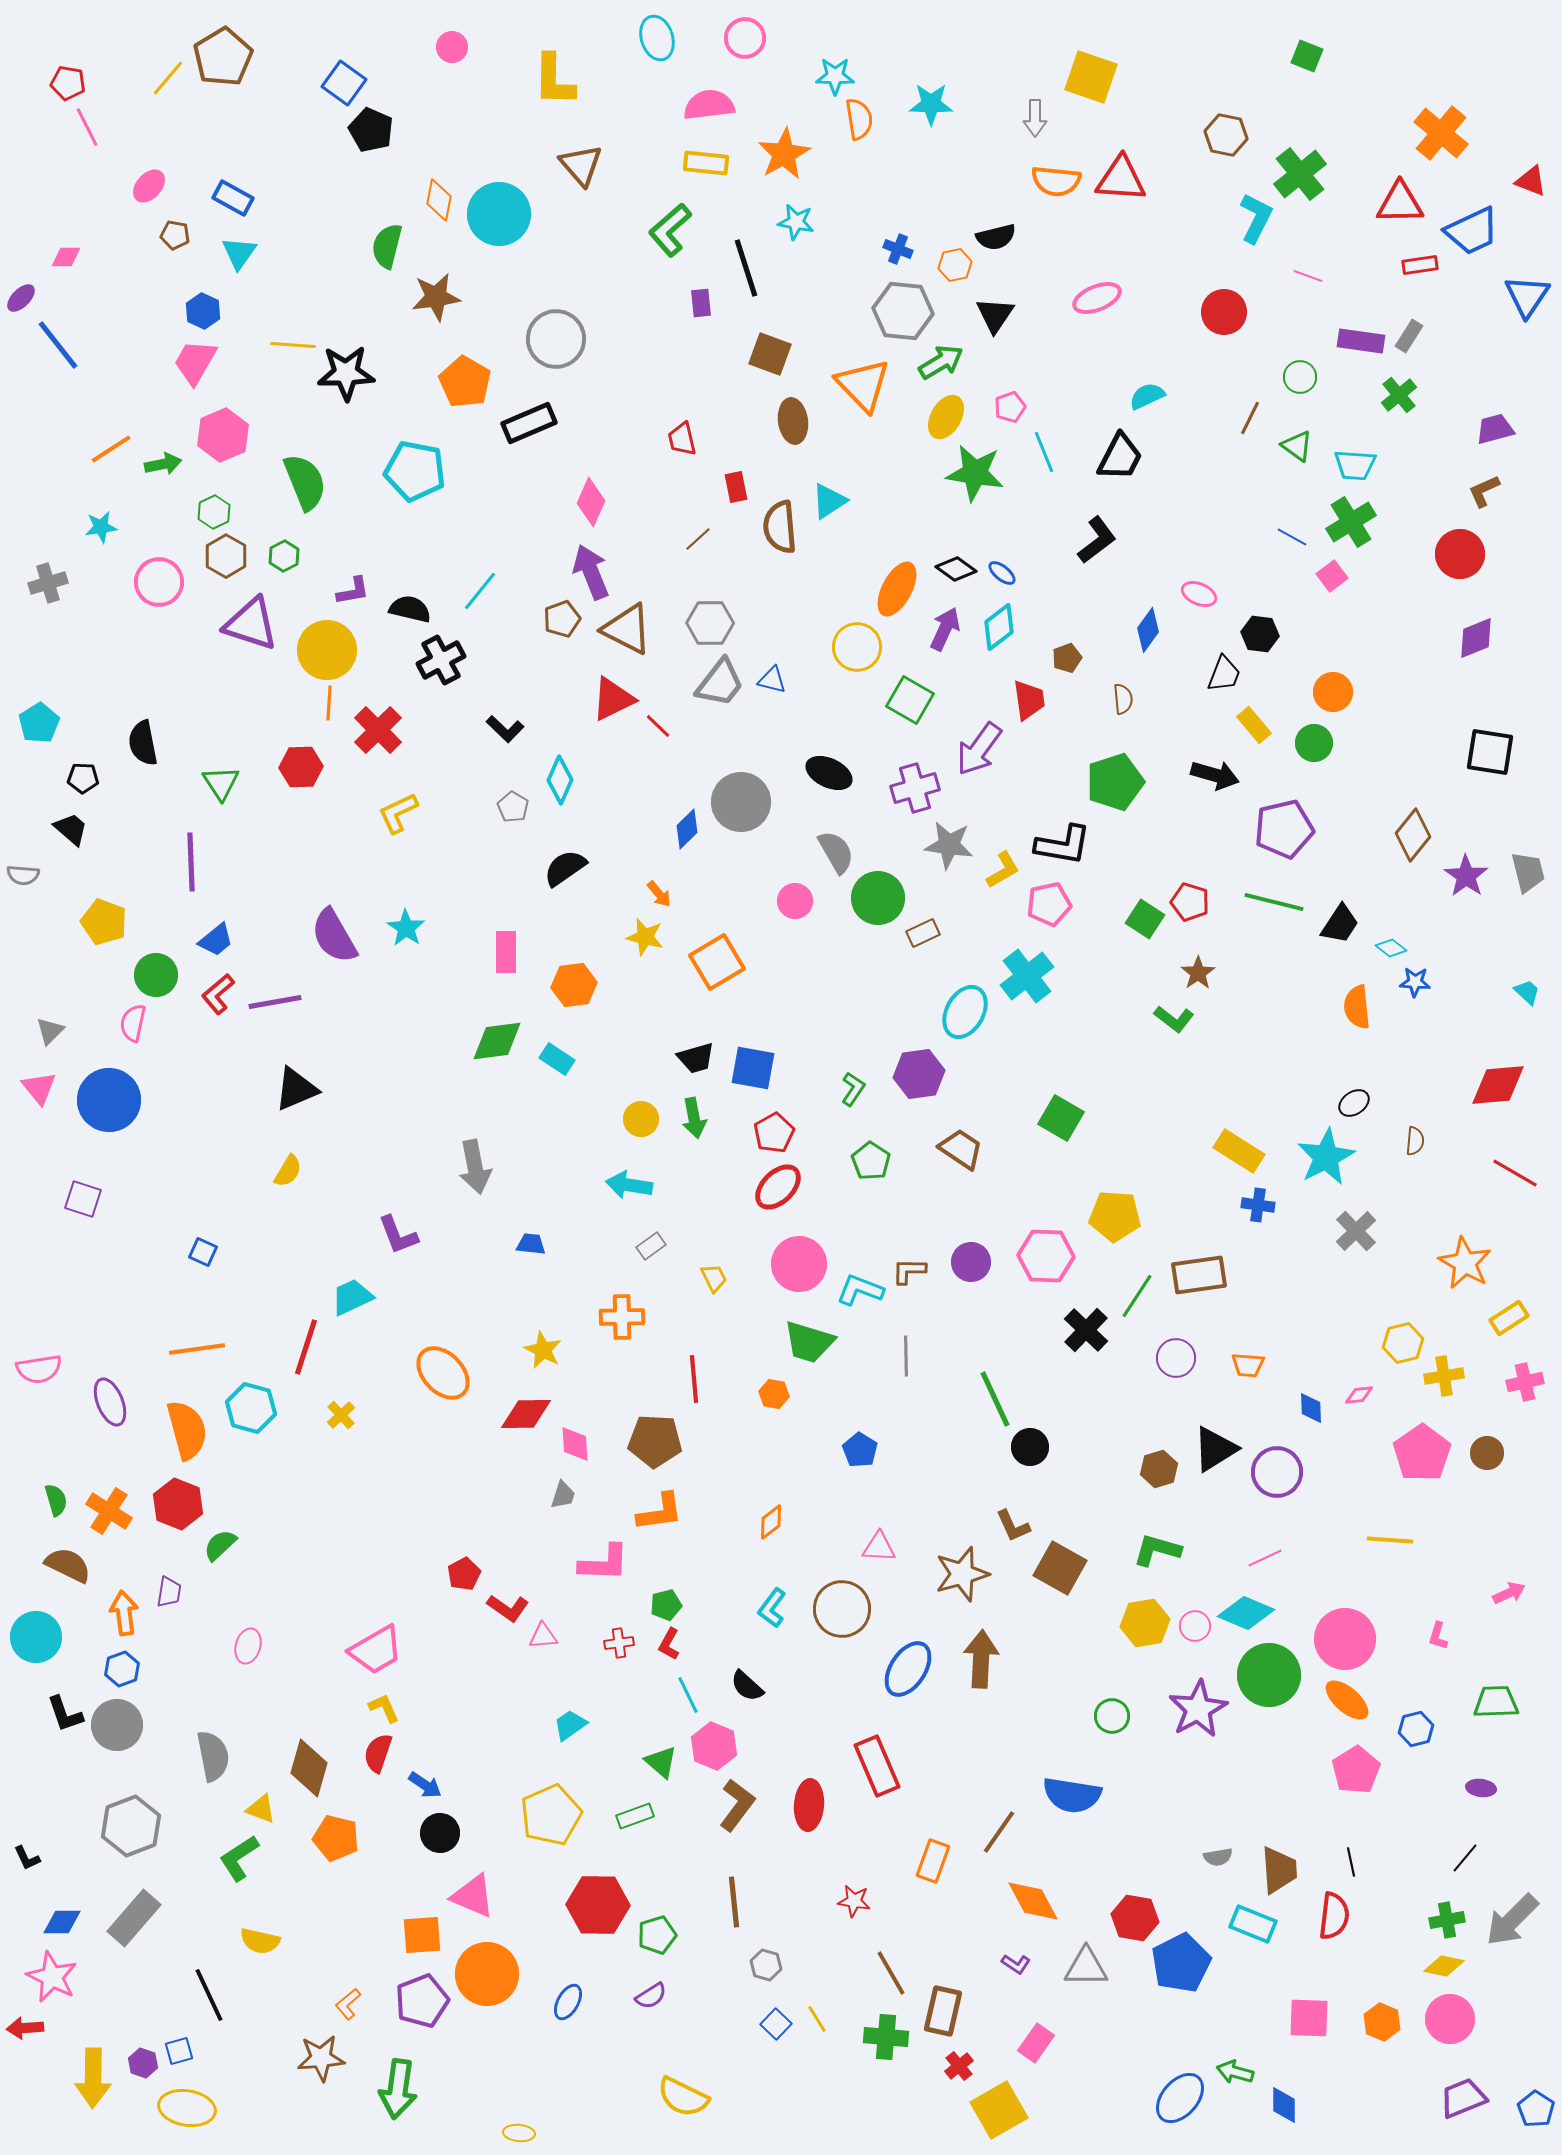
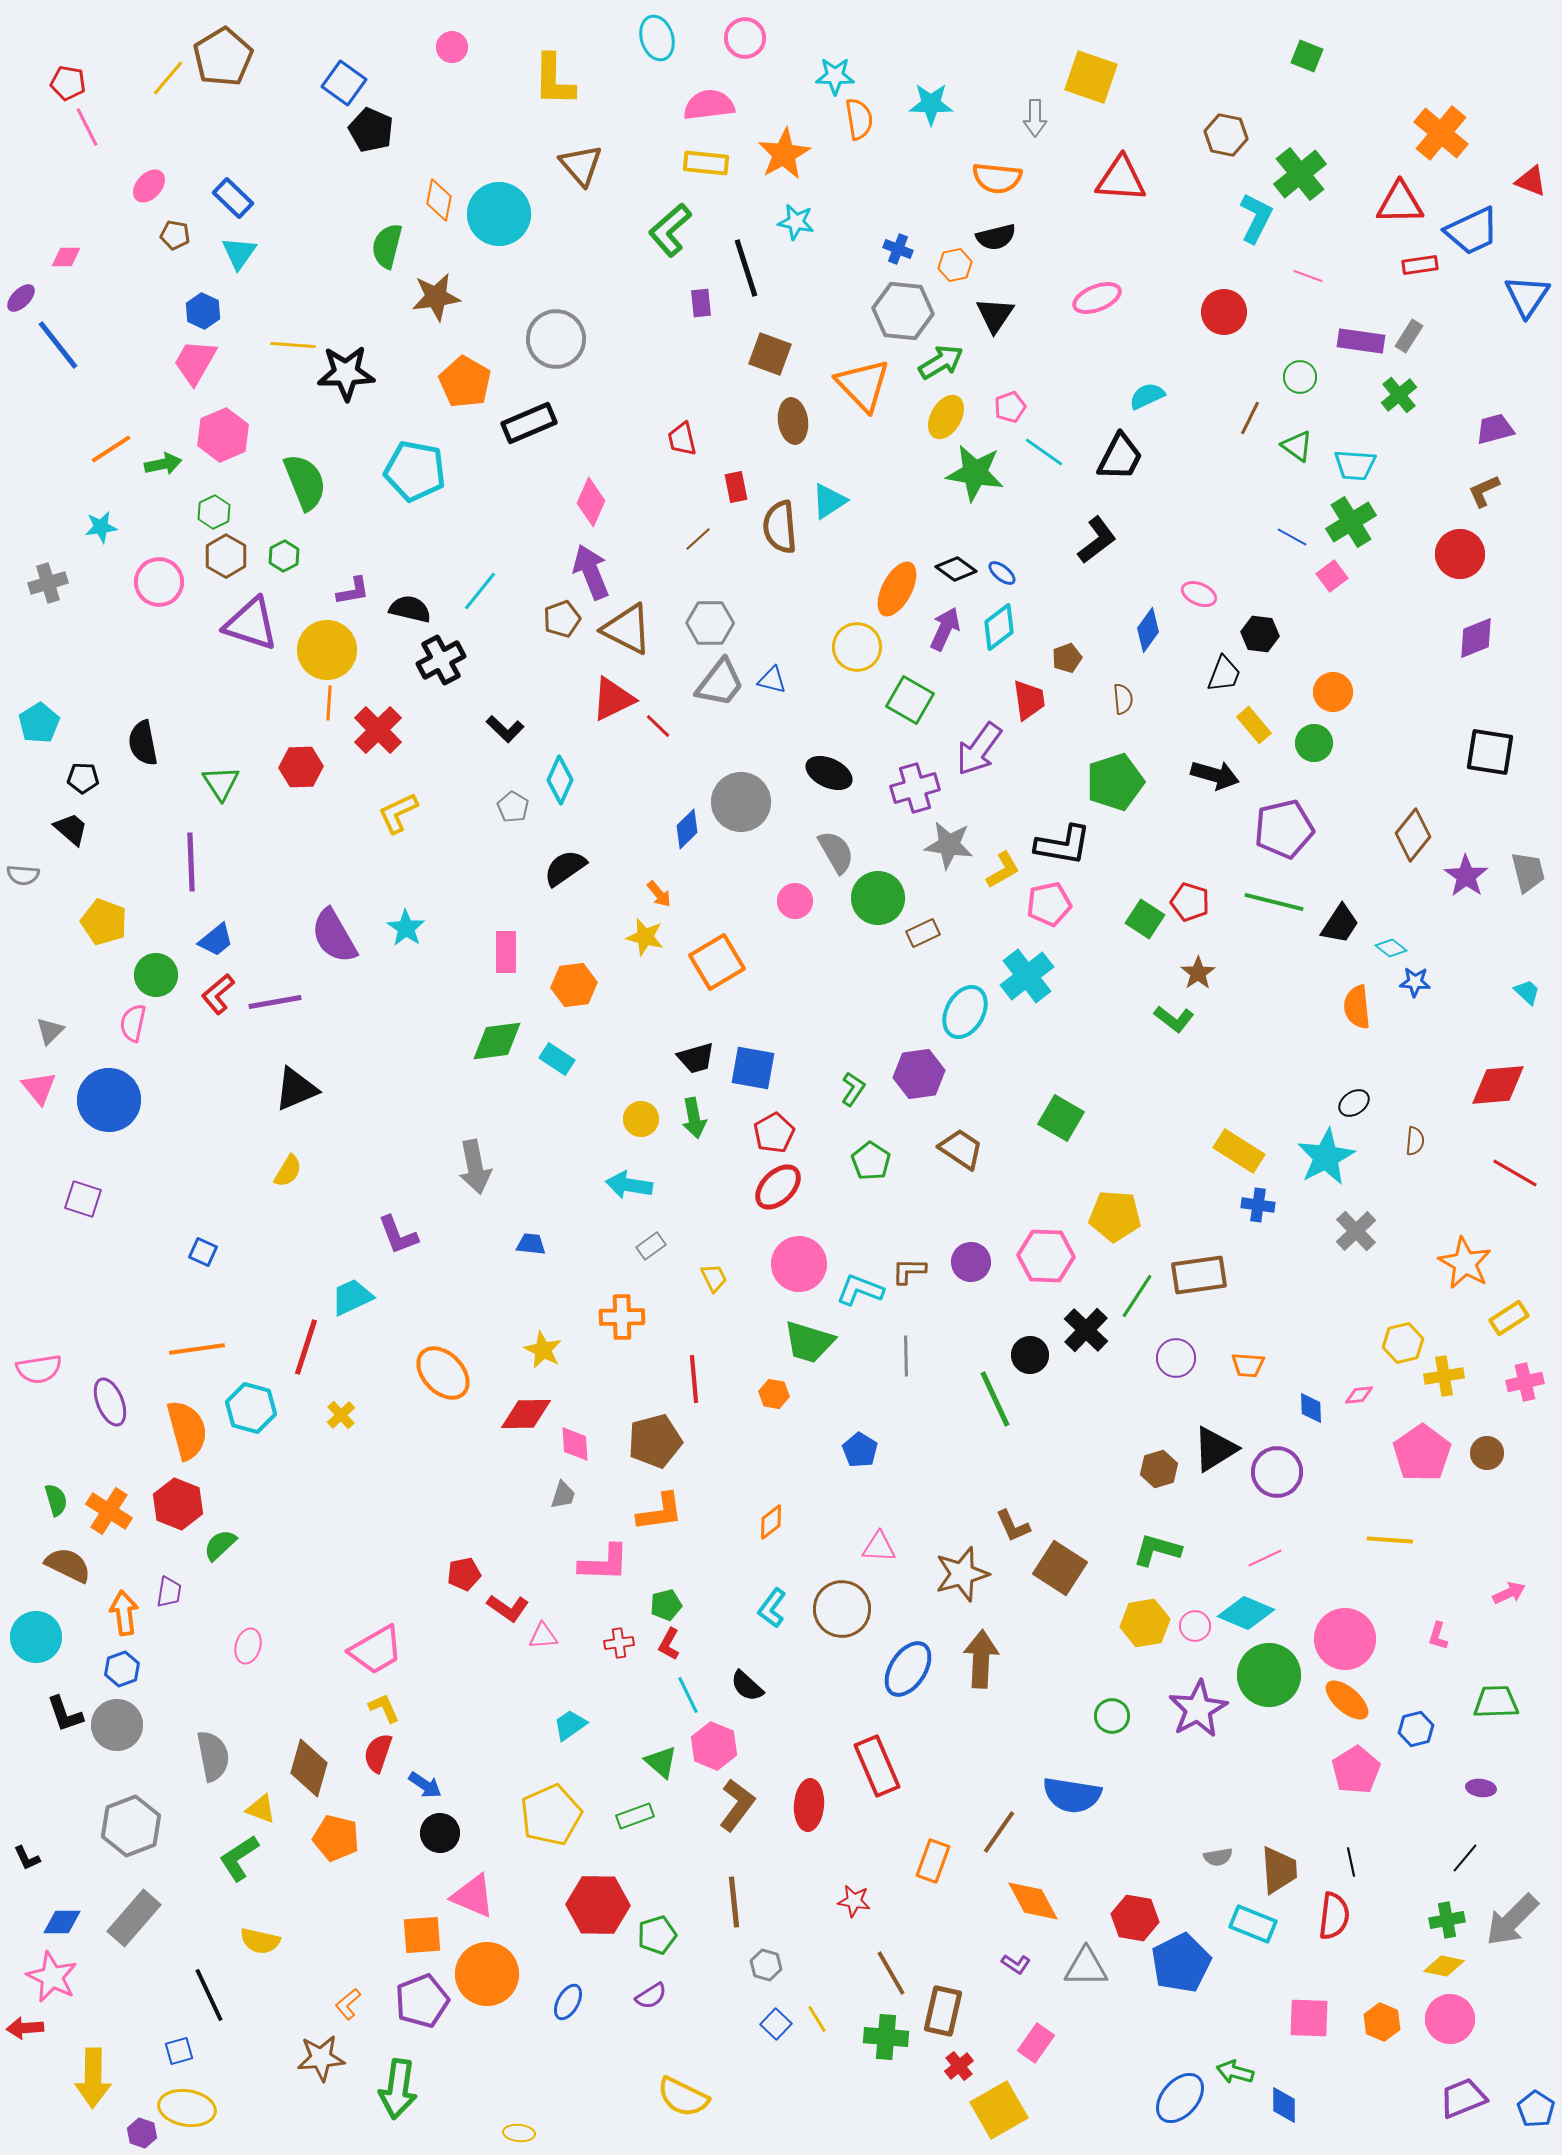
orange semicircle at (1056, 181): moved 59 px left, 3 px up
blue rectangle at (233, 198): rotated 15 degrees clockwise
cyan line at (1044, 452): rotated 33 degrees counterclockwise
brown pentagon at (655, 1441): rotated 18 degrees counterclockwise
black circle at (1030, 1447): moved 92 px up
brown square at (1060, 1568): rotated 4 degrees clockwise
red pentagon at (464, 1574): rotated 16 degrees clockwise
purple hexagon at (143, 2063): moved 1 px left, 70 px down
